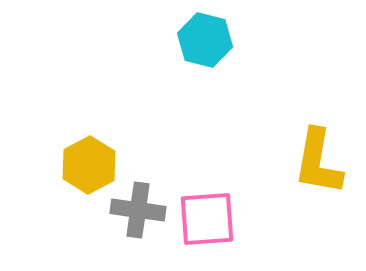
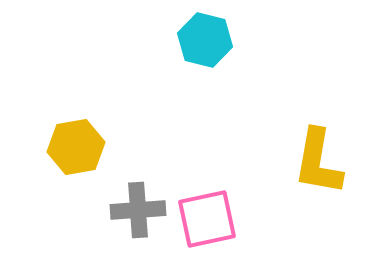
yellow hexagon: moved 13 px left, 18 px up; rotated 18 degrees clockwise
gray cross: rotated 12 degrees counterclockwise
pink square: rotated 8 degrees counterclockwise
